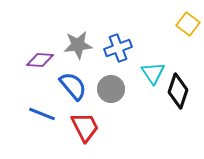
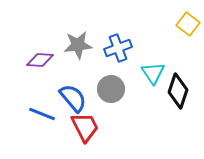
blue semicircle: moved 12 px down
